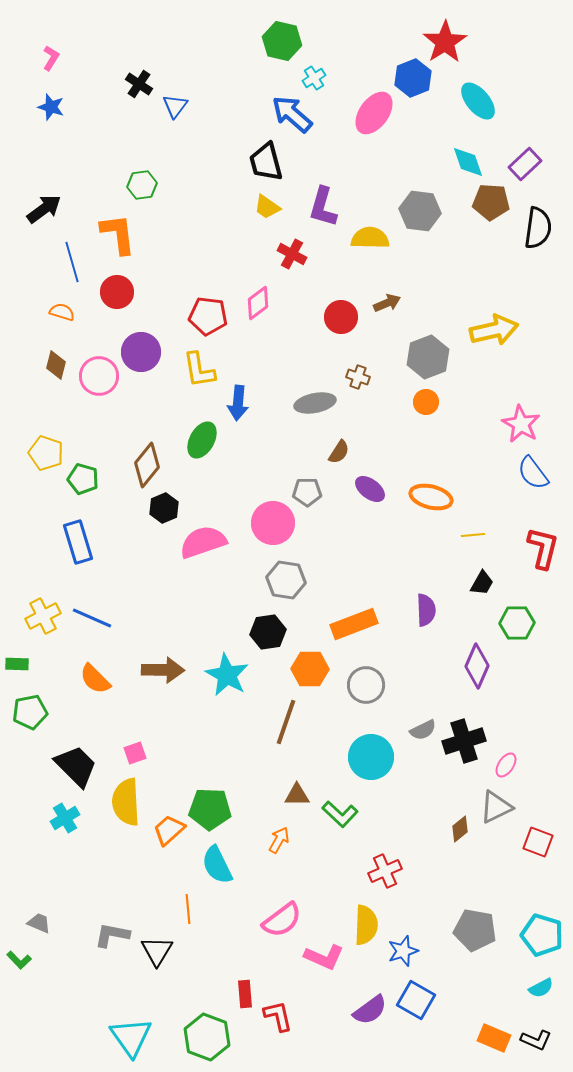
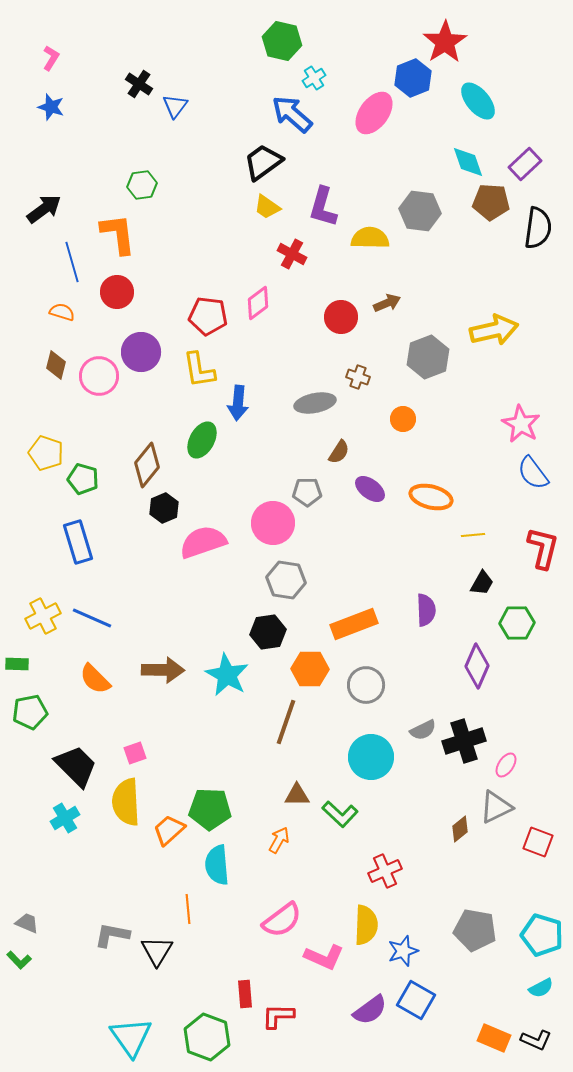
black trapezoid at (266, 162): moved 3 px left; rotated 69 degrees clockwise
orange circle at (426, 402): moved 23 px left, 17 px down
cyan semicircle at (217, 865): rotated 21 degrees clockwise
gray trapezoid at (39, 923): moved 12 px left
red L-shape at (278, 1016): rotated 76 degrees counterclockwise
